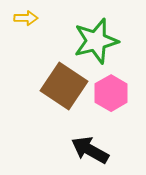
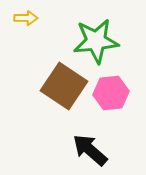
green star: rotated 9 degrees clockwise
pink hexagon: rotated 24 degrees clockwise
black arrow: rotated 12 degrees clockwise
